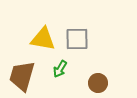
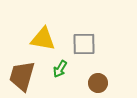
gray square: moved 7 px right, 5 px down
